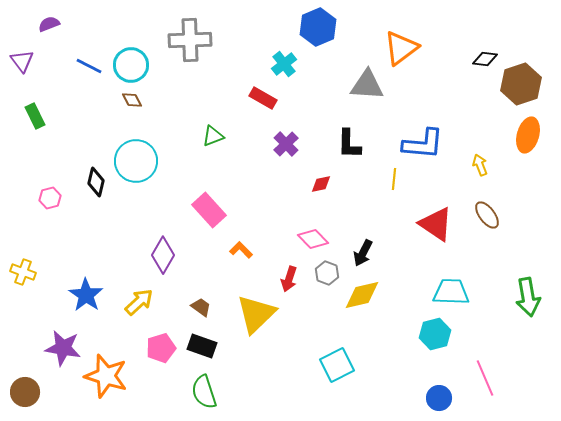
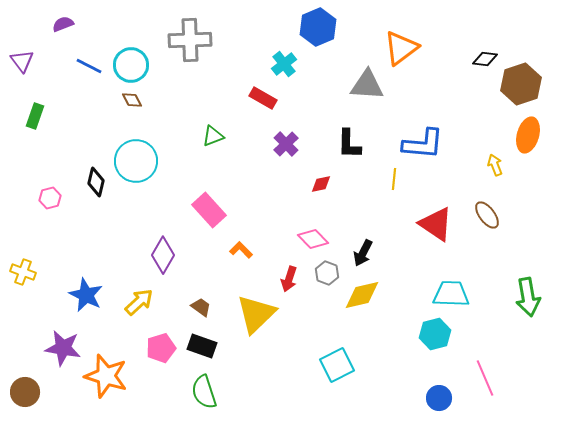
purple semicircle at (49, 24): moved 14 px right
green rectangle at (35, 116): rotated 45 degrees clockwise
yellow arrow at (480, 165): moved 15 px right
cyan trapezoid at (451, 292): moved 2 px down
blue star at (86, 295): rotated 8 degrees counterclockwise
